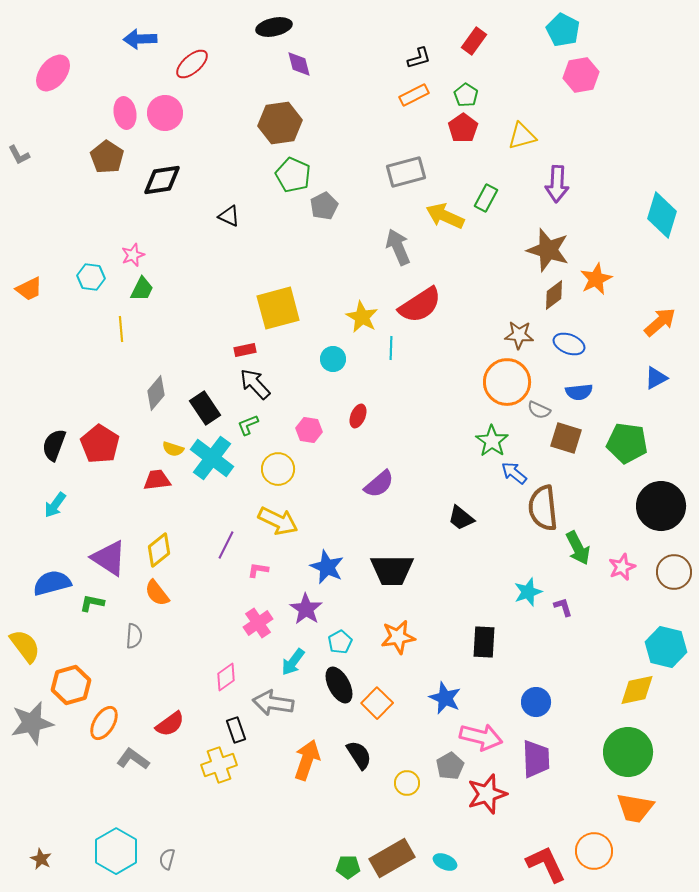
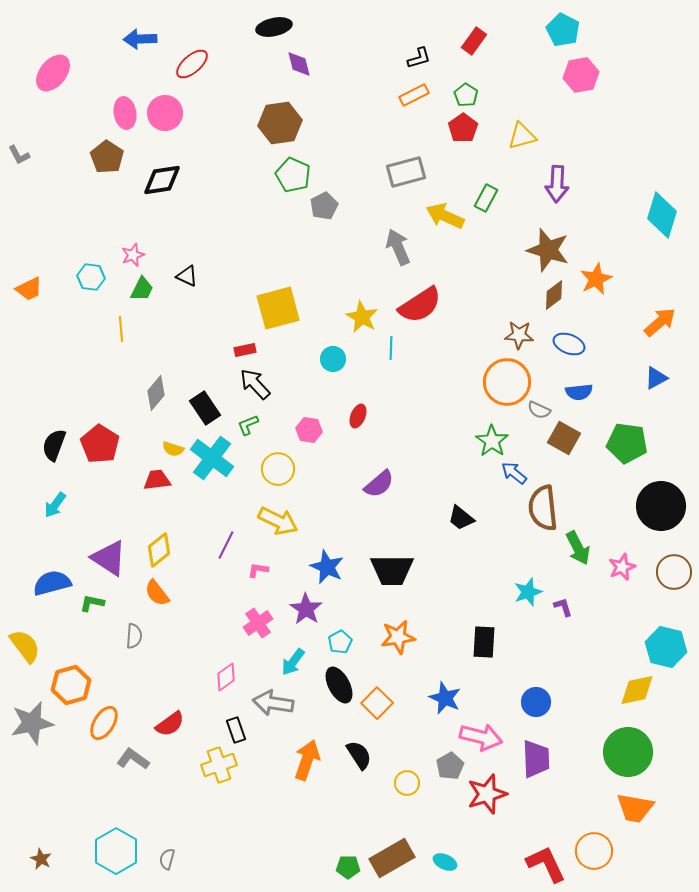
black triangle at (229, 216): moved 42 px left, 60 px down
brown square at (566, 438): moved 2 px left; rotated 12 degrees clockwise
